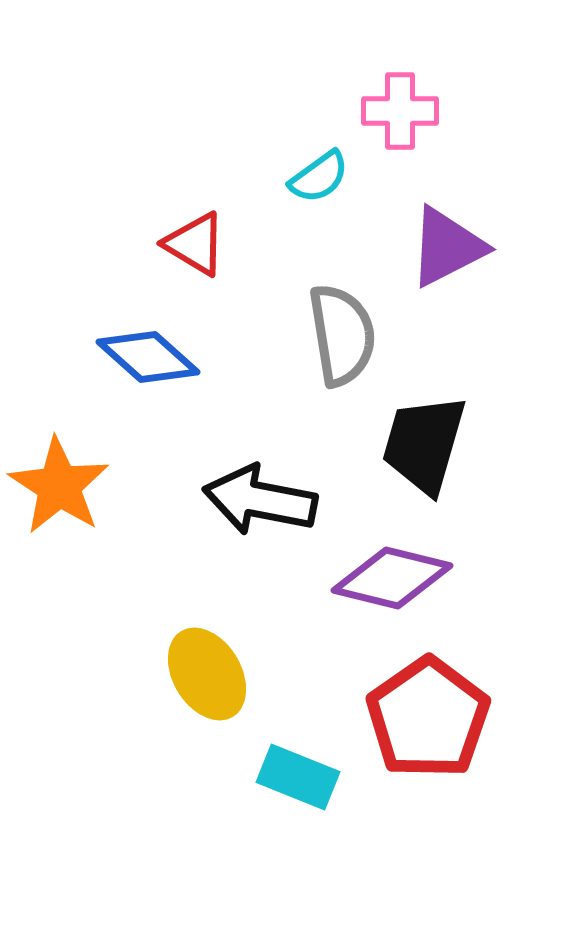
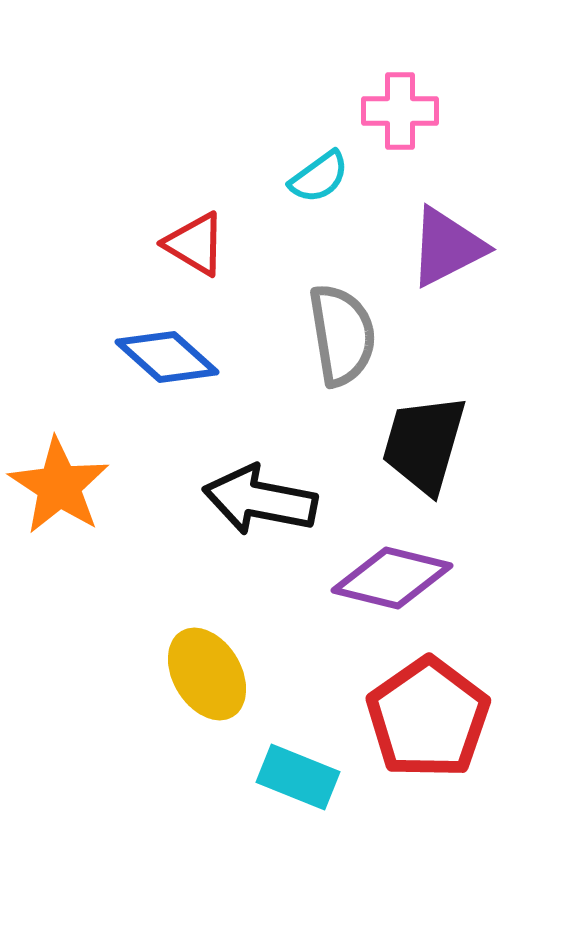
blue diamond: moved 19 px right
